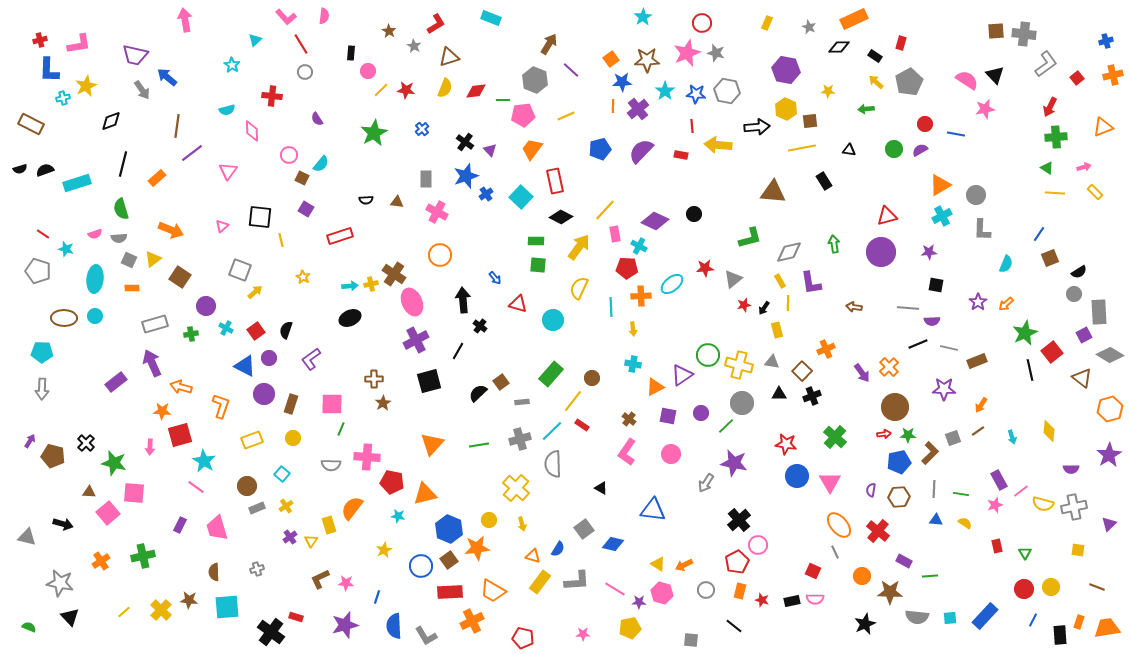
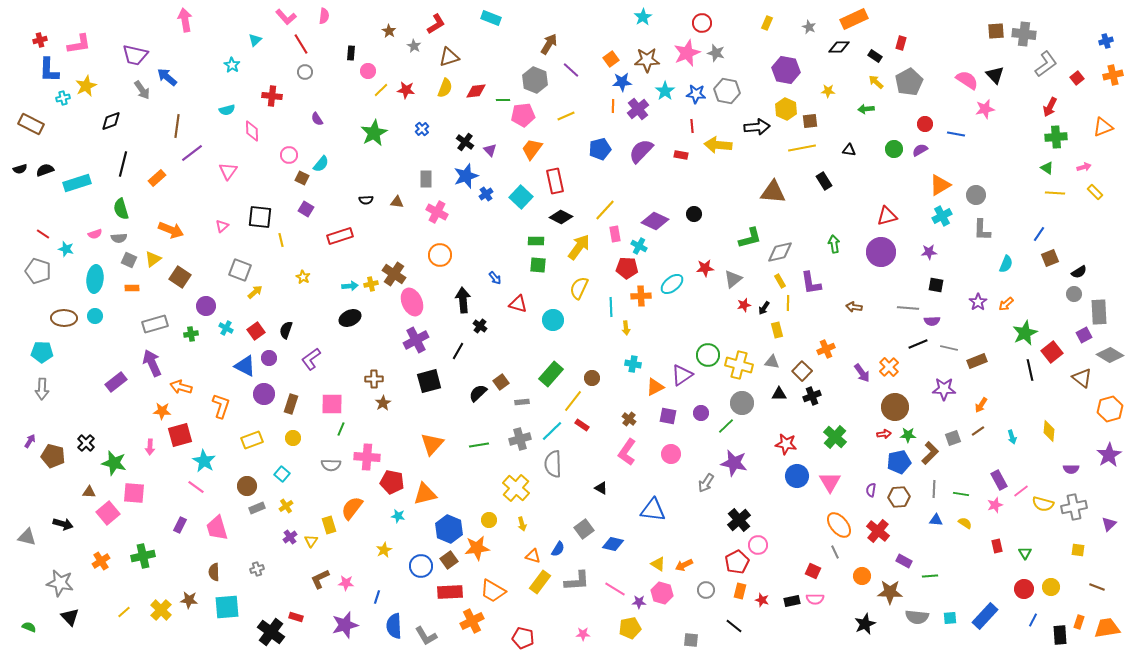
gray diamond at (789, 252): moved 9 px left
yellow arrow at (633, 329): moved 7 px left, 1 px up
